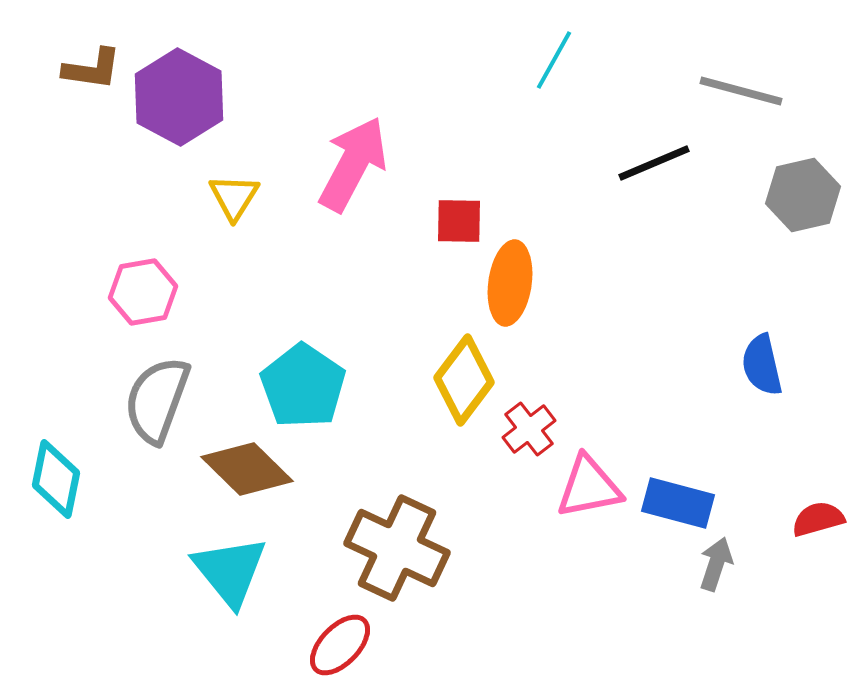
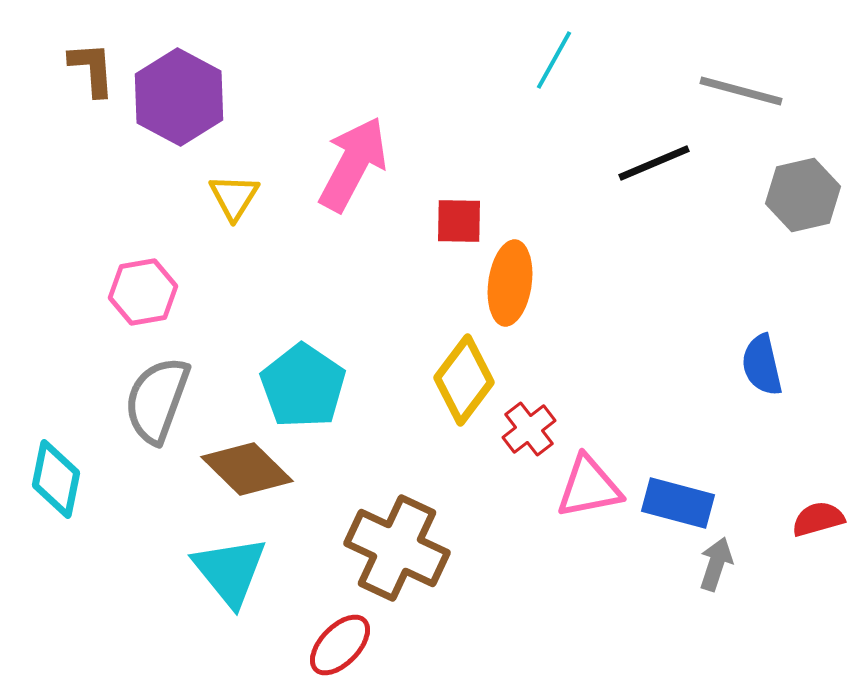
brown L-shape: rotated 102 degrees counterclockwise
